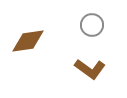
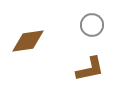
brown L-shape: rotated 48 degrees counterclockwise
